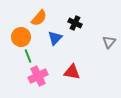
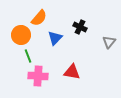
black cross: moved 5 px right, 4 px down
orange circle: moved 2 px up
pink cross: rotated 30 degrees clockwise
